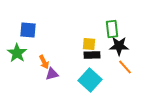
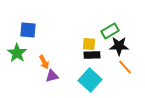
green rectangle: moved 2 px left, 2 px down; rotated 66 degrees clockwise
purple triangle: moved 2 px down
